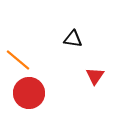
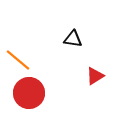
red triangle: rotated 24 degrees clockwise
